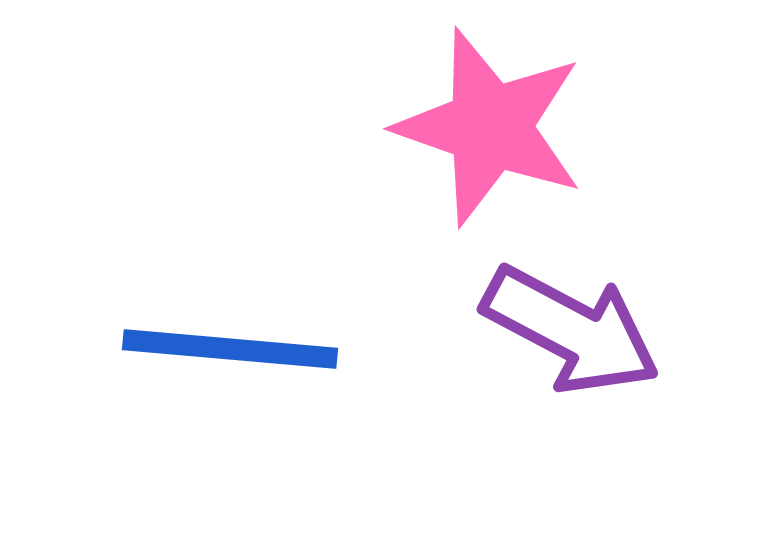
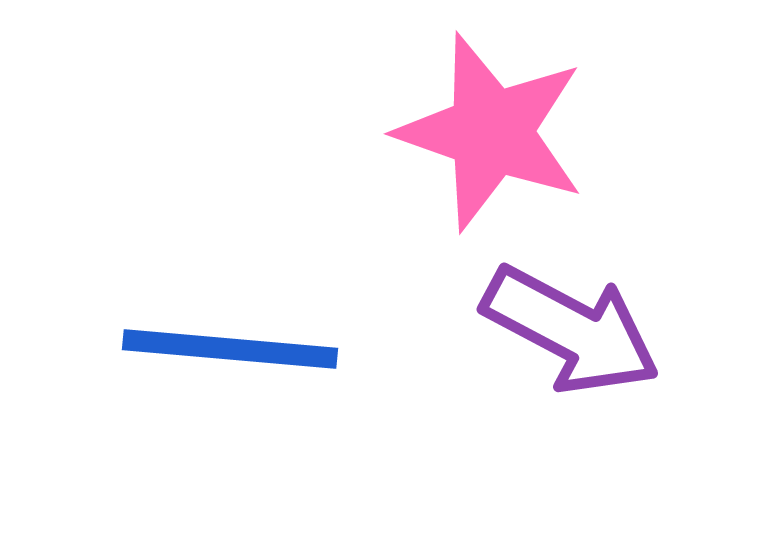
pink star: moved 1 px right, 5 px down
